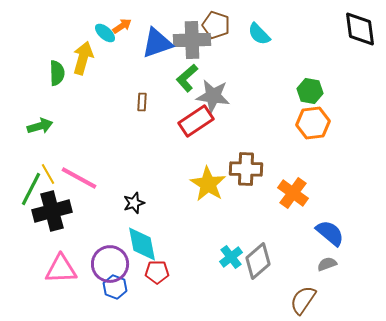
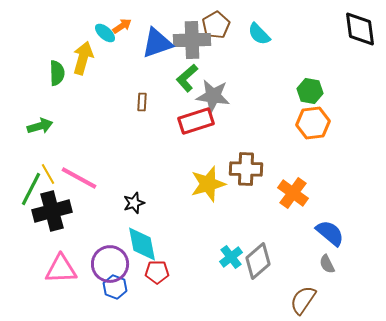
brown pentagon: rotated 24 degrees clockwise
red rectangle: rotated 16 degrees clockwise
yellow star: rotated 24 degrees clockwise
gray semicircle: rotated 96 degrees counterclockwise
